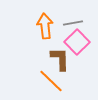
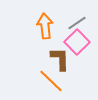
gray line: moved 4 px right; rotated 24 degrees counterclockwise
